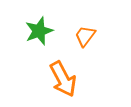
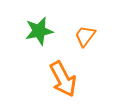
green star: rotated 8 degrees clockwise
